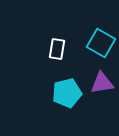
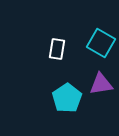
purple triangle: moved 1 px left, 1 px down
cyan pentagon: moved 5 px down; rotated 20 degrees counterclockwise
